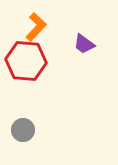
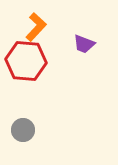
purple trapezoid: rotated 15 degrees counterclockwise
